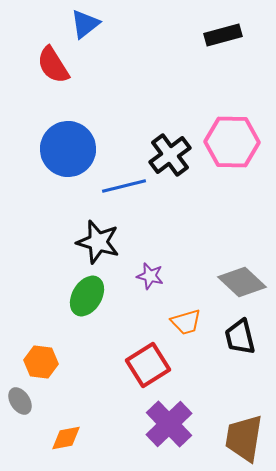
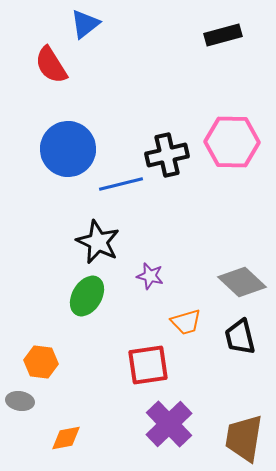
red semicircle: moved 2 px left
black cross: moved 3 px left; rotated 24 degrees clockwise
blue line: moved 3 px left, 2 px up
black star: rotated 9 degrees clockwise
red square: rotated 24 degrees clockwise
gray ellipse: rotated 48 degrees counterclockwise
